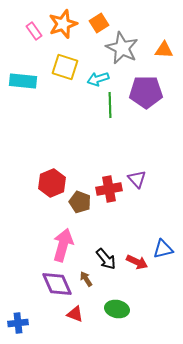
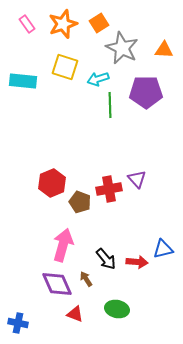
pink rectangle: moved 7 px left, 7 px up
red arrow: rotated 20 degrees counterclockwise
blue cross: rotated 18 degrees clockwise
